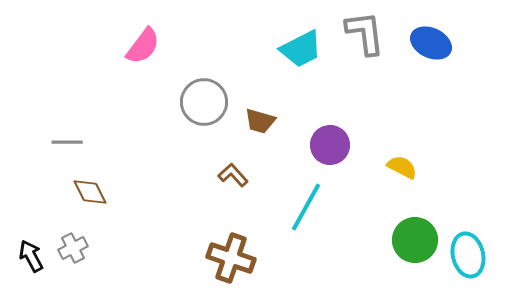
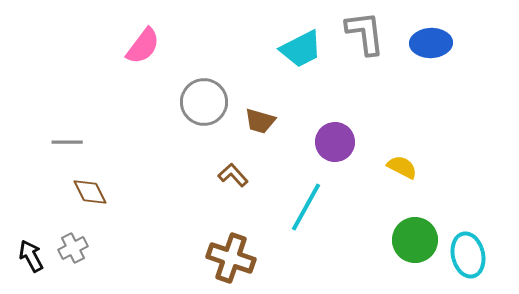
blue ellipse: rotated 27 degrees counterclockwise
purple circle: moved 5 px right, 3 px up
